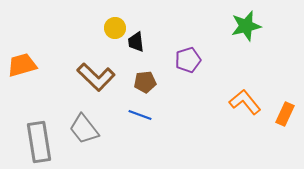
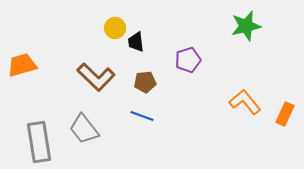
blue line: moved 2 px right, 1 px down
